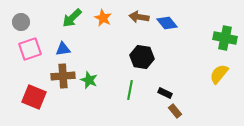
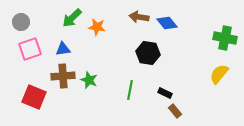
orange star: moved 6 px left, 9 px down; rotated 18 degrees counterclockwise
black hexagon: moved 6 px right, 4 px up
